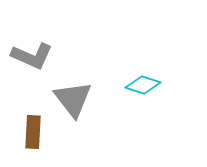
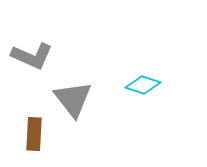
brown rectangle: moved 1 px right, 2 px down
